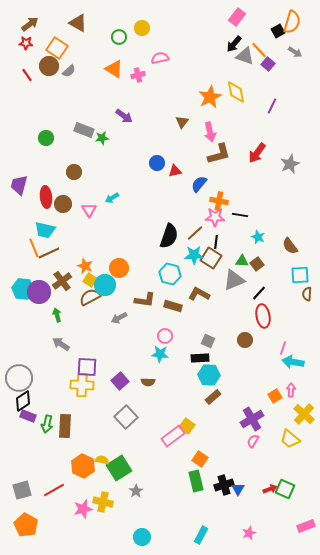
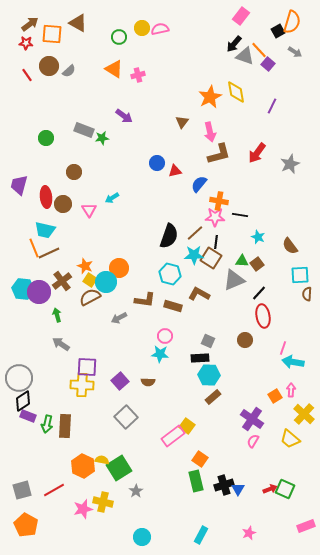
pink rectangle at (237, 17): moved 4 px right, 1 px up
orange square at (57, 48): moved 5 px left, 14 px up; rotated 30 degrees counterclockwise
pink semicircle at (160, 58): moved 29 px up
cyan circle at (105, 285): moved 1 px right, 3 px up
purple cross at (252, 419): rotated 25 degrees counterclockwise
